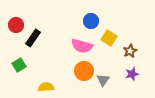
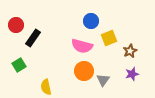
yellow square: rotated 35 degrees clockwise
yellow semicircle: rotated 98 degrees counterclockwise
